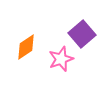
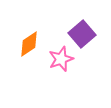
orange diamond: moved 3 px right, 3 px up
